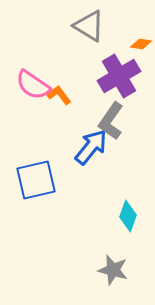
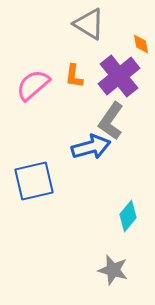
gray triangle: moved 2 px up
orange diamond: rotated 70 degrees clockwise
purple cross: rotated 9 degrees counterclockwise
pink semicircle: rotated 105 degrees clockwise
orange L-shape: moved 15 px right, 19 px up; rotated 135 degrees counterclockwise
blue arrow: rotated 36 degrees clockwise
blue square: moved 2 px left, 1 px down
cyan diamond: rotated 20 degrees clockwise
